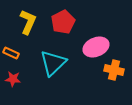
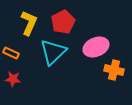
yellow L-shape: moved 1 px right, 1 px down
cyan triangle: moved 11 px up
